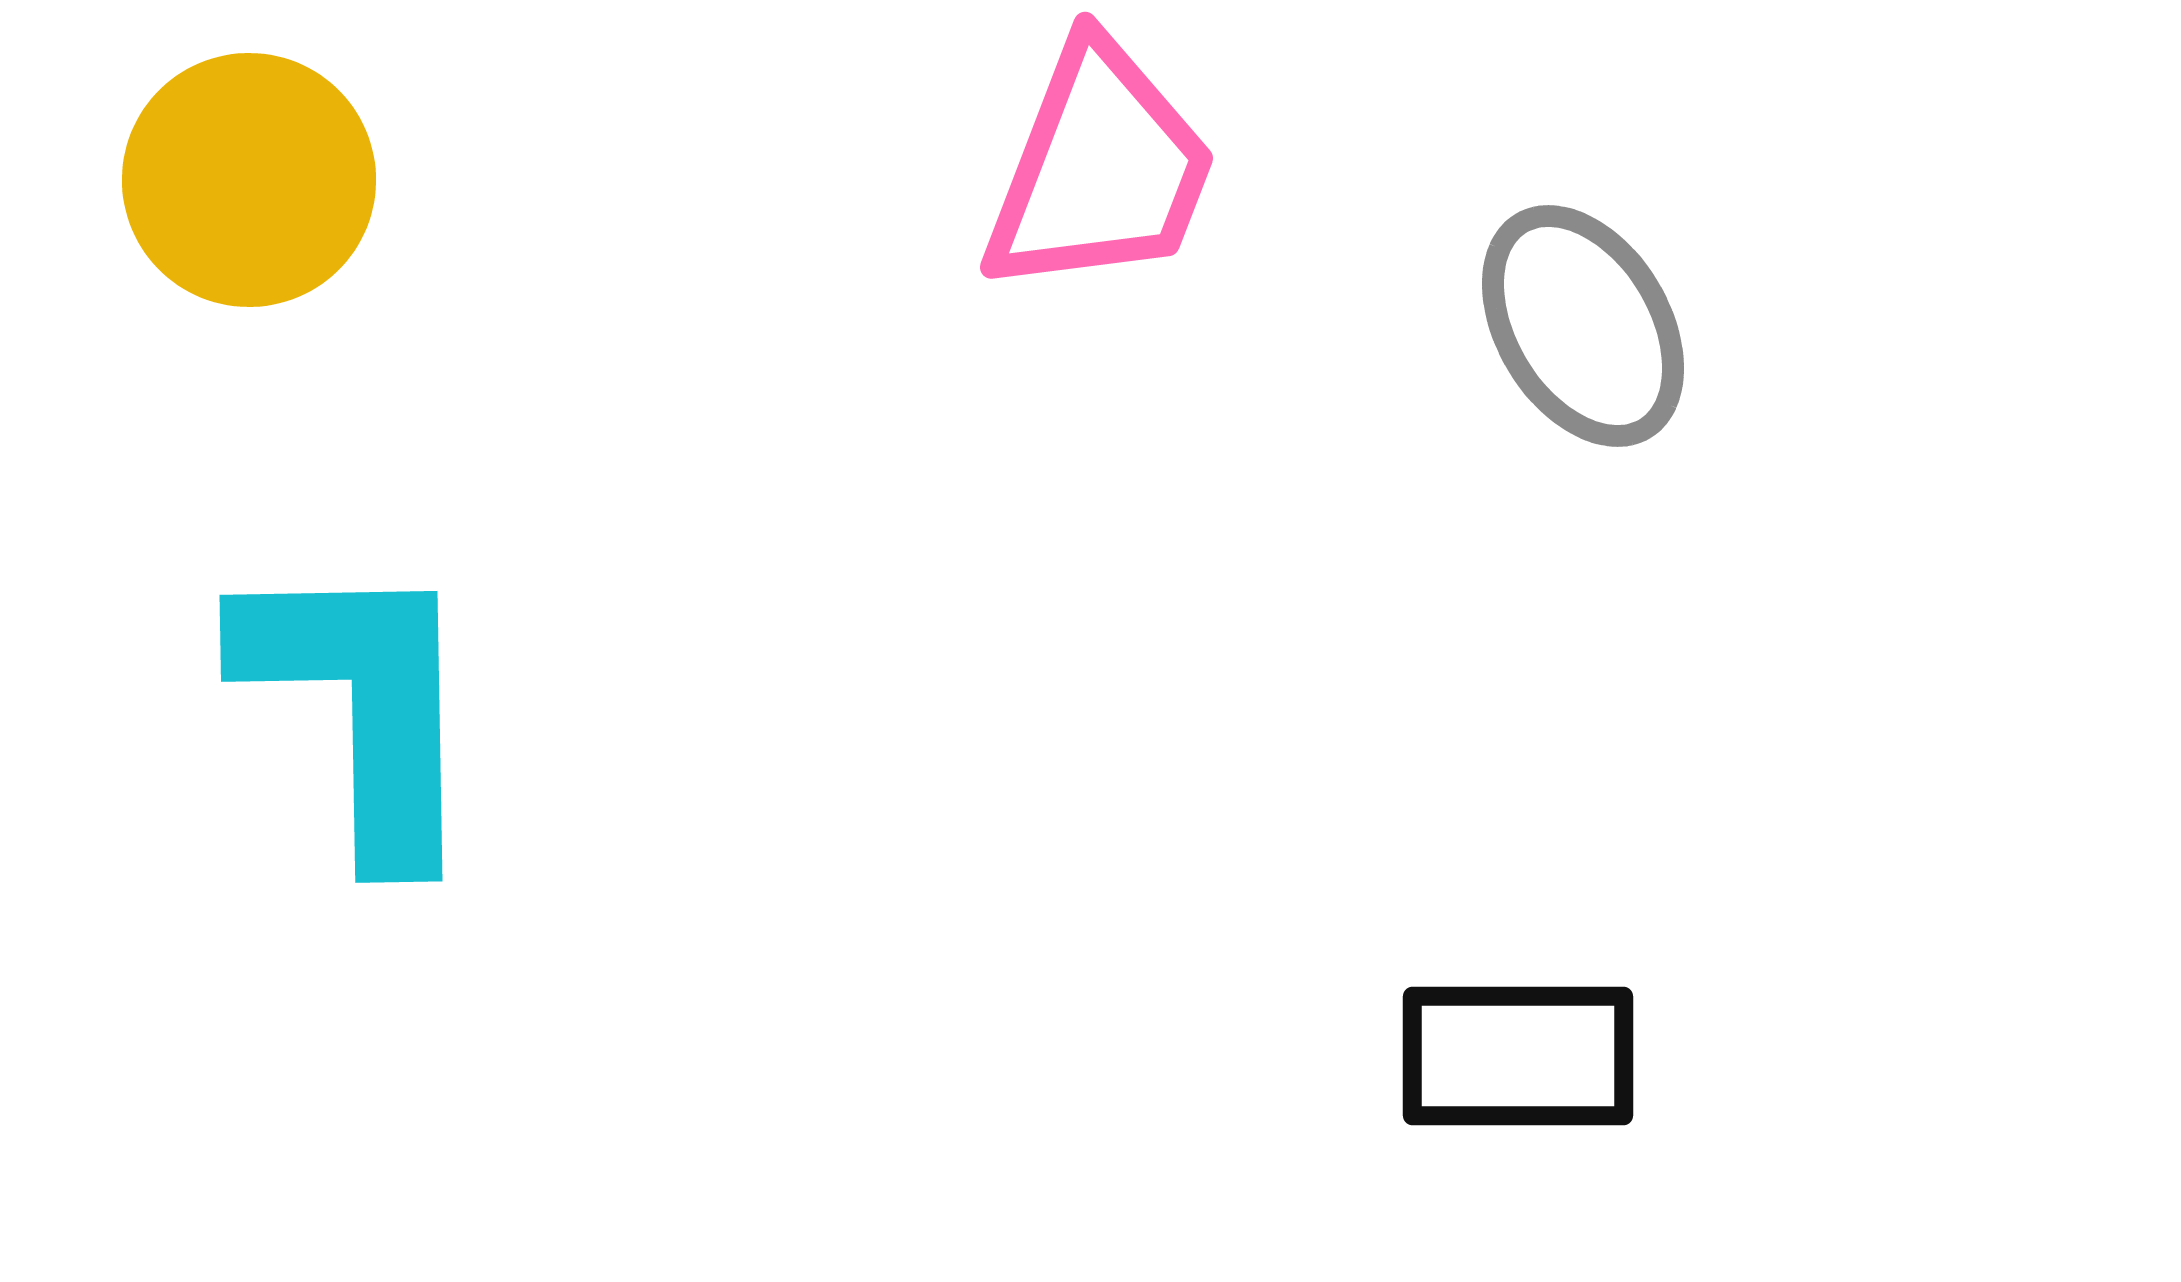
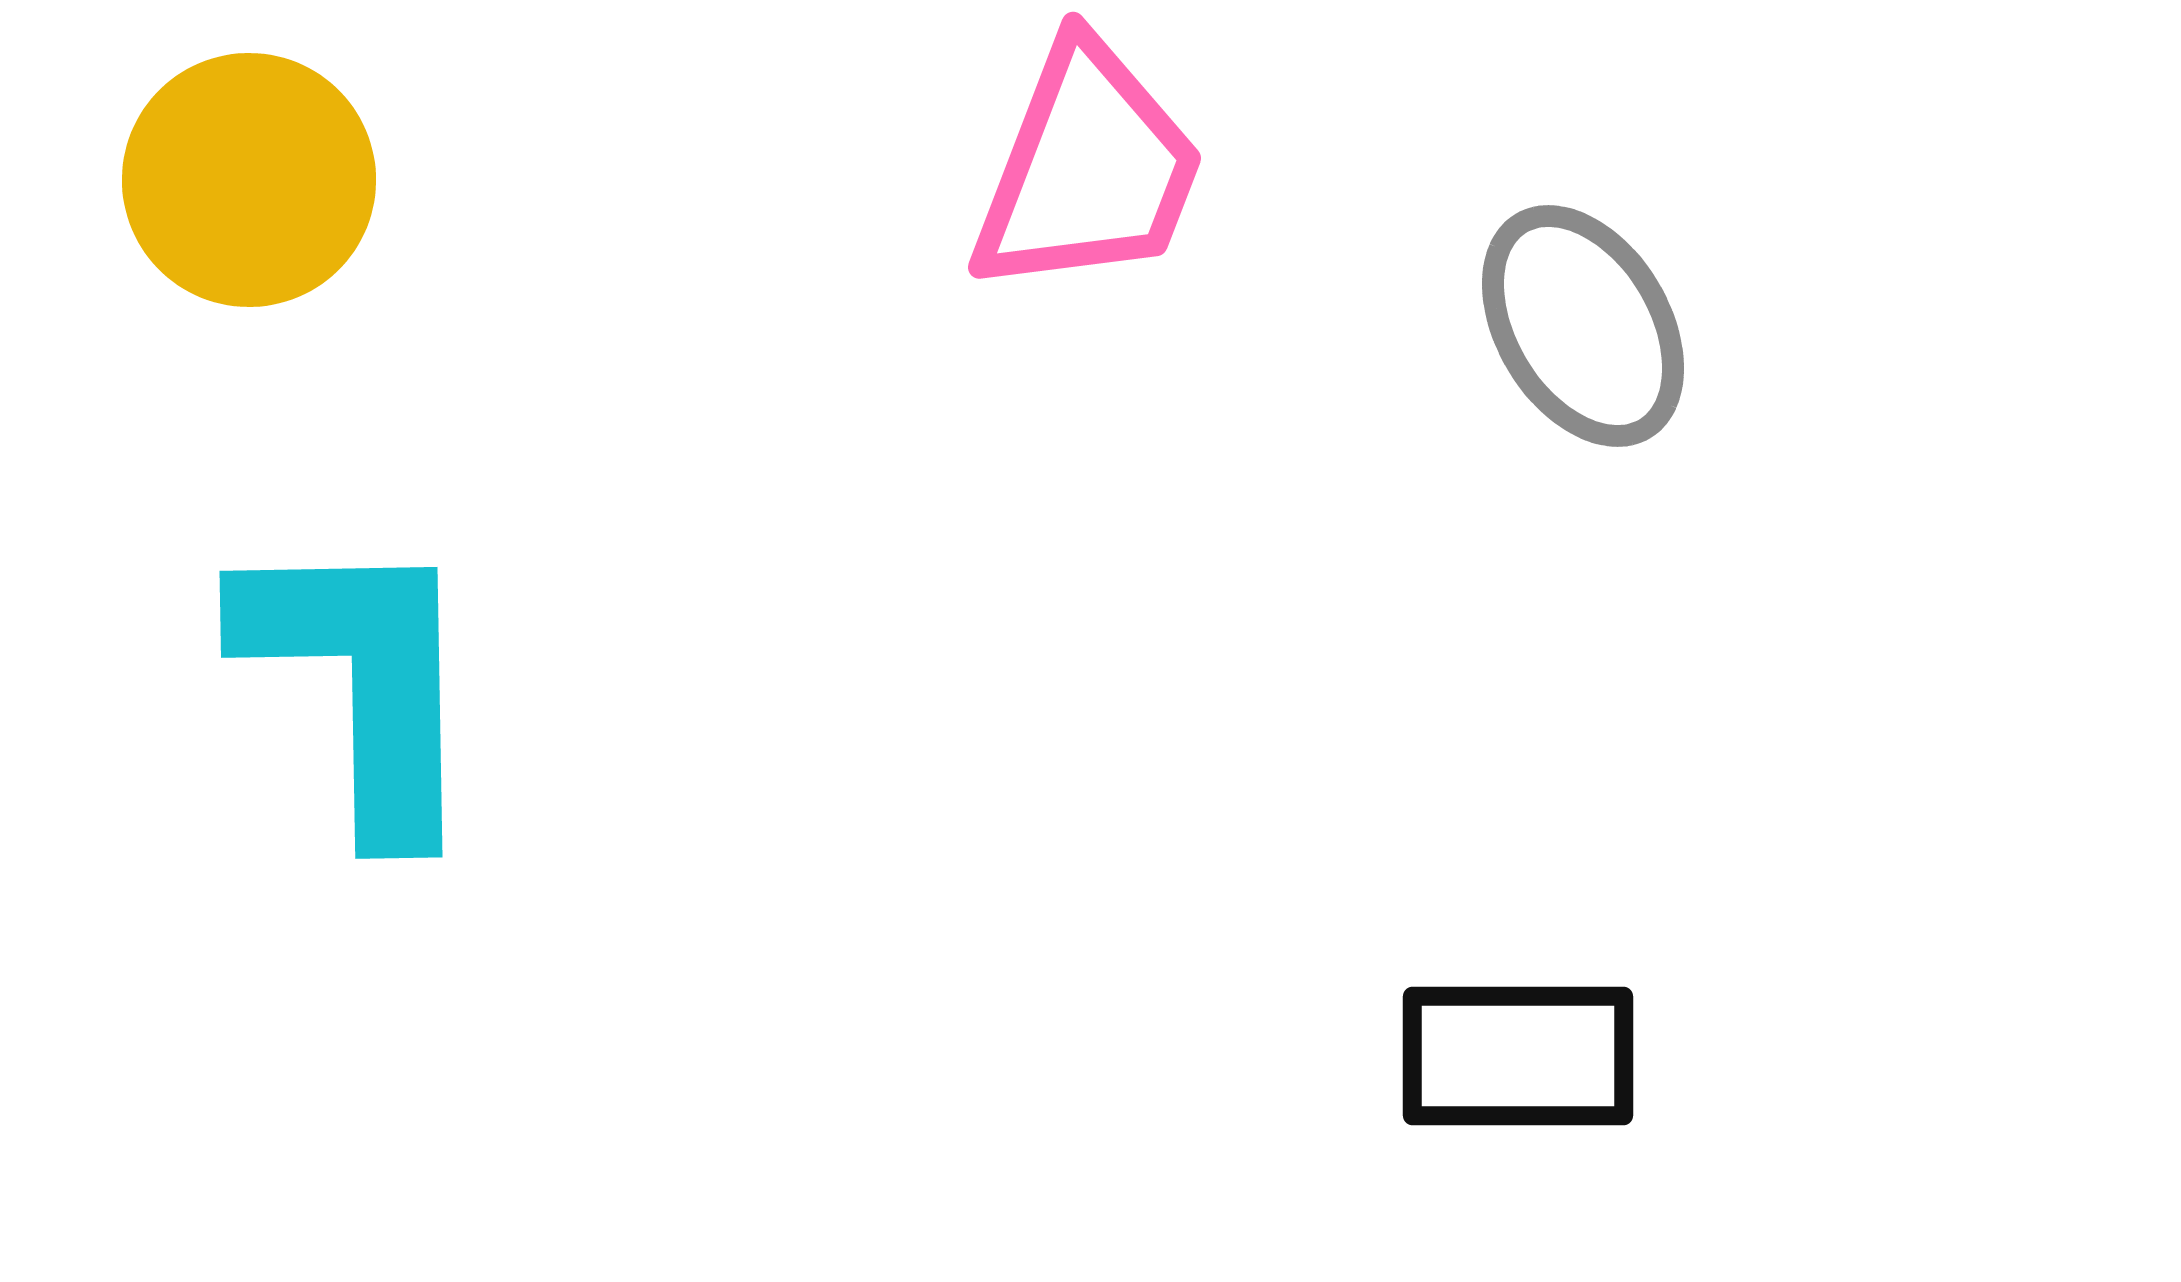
pink trapezoid: moved 12 px left
cyan L-shape: moved 24 px up
